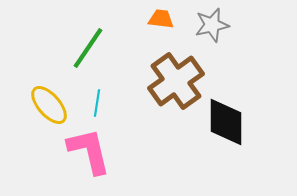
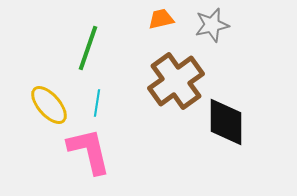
orange trapezoid: rotated 20 degrees counterclockwise
green line: rotated 15 degrees counterclockwise
